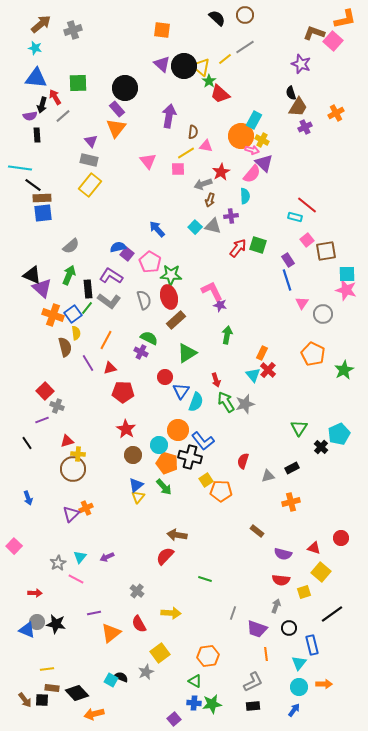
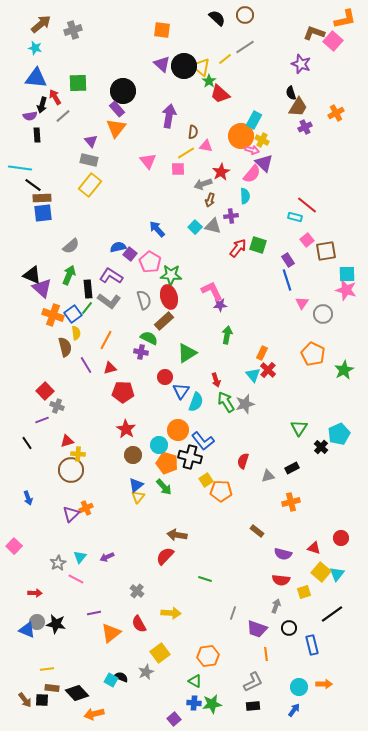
black circle at (125, 88): moved 2 px left, 3 px down
purple square at (127, 254): moved 3 px right
purple star at (220, 305): rotated 16 degrees counterclockwise
brown rectangle at (176, 320): moved 12 px left, 1 px down
purple cross at (141, 352): rotated 16 degrees counterclockwise
purple line at (88, 363): moved 2 px left, 2 px down
brown circle at (73, 469): moved 2 px left, 1 px down
cyan triangle at (299, 663): moved 38 px right, 89 px up
